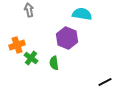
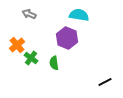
gray arrow: moved 4 px down; rotated 56 degrees counterclockwise
cyan semicircle: moved 3 px left, 1 px down
orange cross: rotated 21 degrees counterclockwise
